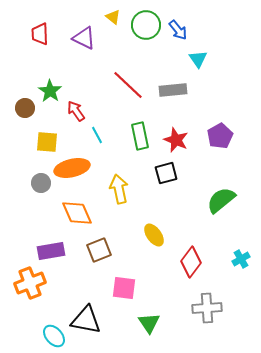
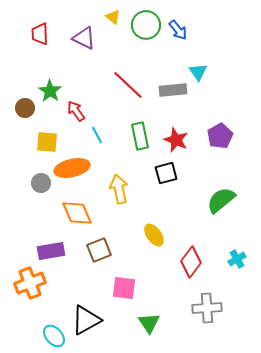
cyan triangle: moved 13 px down
cyan cross: moved 4 px left
black triangle: rotated 40 degrees counterclockwise
